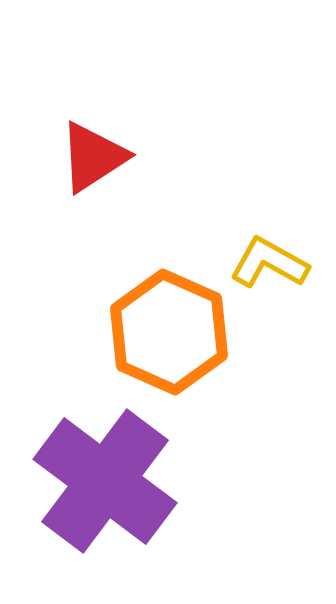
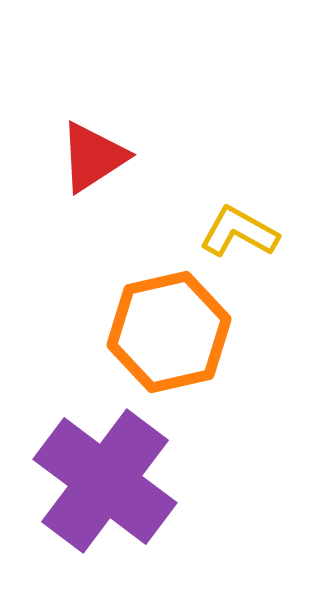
yellow L-shape: moved 30 px left, 31 px up
orange hexagon: rotated 23 degrees clockwise
